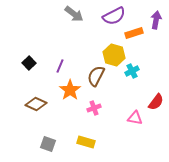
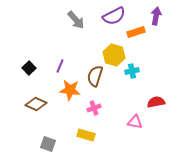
gray arrow: moved 2 px right, 6 px down; rotated 12 degrees clockwise
purple arrow: moved 4 px up
orange rectangle: moved 2 px right, 1 px up
black square: moved 5 px down
cyan cross: rotated 16 degrees clockwise
brown semicircle: moved 1 px left; rotated 10 degrees counterclockwise
orange star: rotated 30 degrees counterclockwise
red semicircle: rotated 138 degrees counterclockwise
pink triangle: moved 4 px down
yellow rectangle: moved 7 px up
